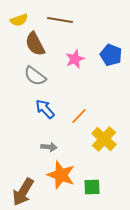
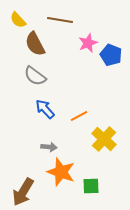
yellow semicircle: moved 1 px left; rotated 66 degrees clockwise
pink star: moved 13 px right, 16 px up
orange line: rotated 18 degrees clockwise
orange star: moved 3 px up
green square: moved 1 px left, 1 px up
